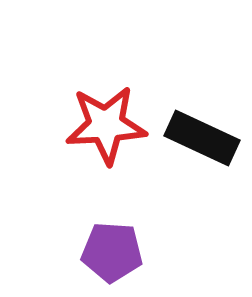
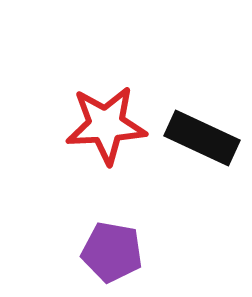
purple pentagon: rotated 6 degrees clockwise
